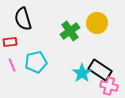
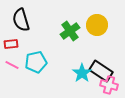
black semicircle: moved 2 px left, 1 px down
yellow circle: moved 2 px down
red rectangle: moved 1 px right, 2 px down
pink line: rotated 40 degrees counterclockwise
black rectangle: moved 1 px right, 1 px down
pink cross: moved 1 px up
